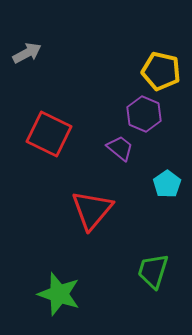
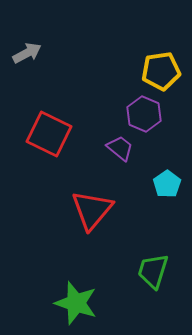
yellow pentagon: rotated 21 degrees counterclockwise
green star: moved 17 px right, 9 px down
